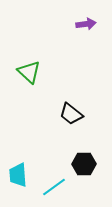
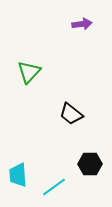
purple arrow: moved 4 px left
green triangle: rotated 30 degrees clockwise
black hexagon: moved 6 px right
